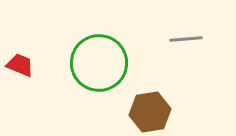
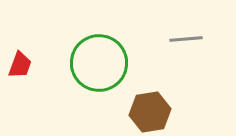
red trapezoid: rotated 88 degrees clockwise
